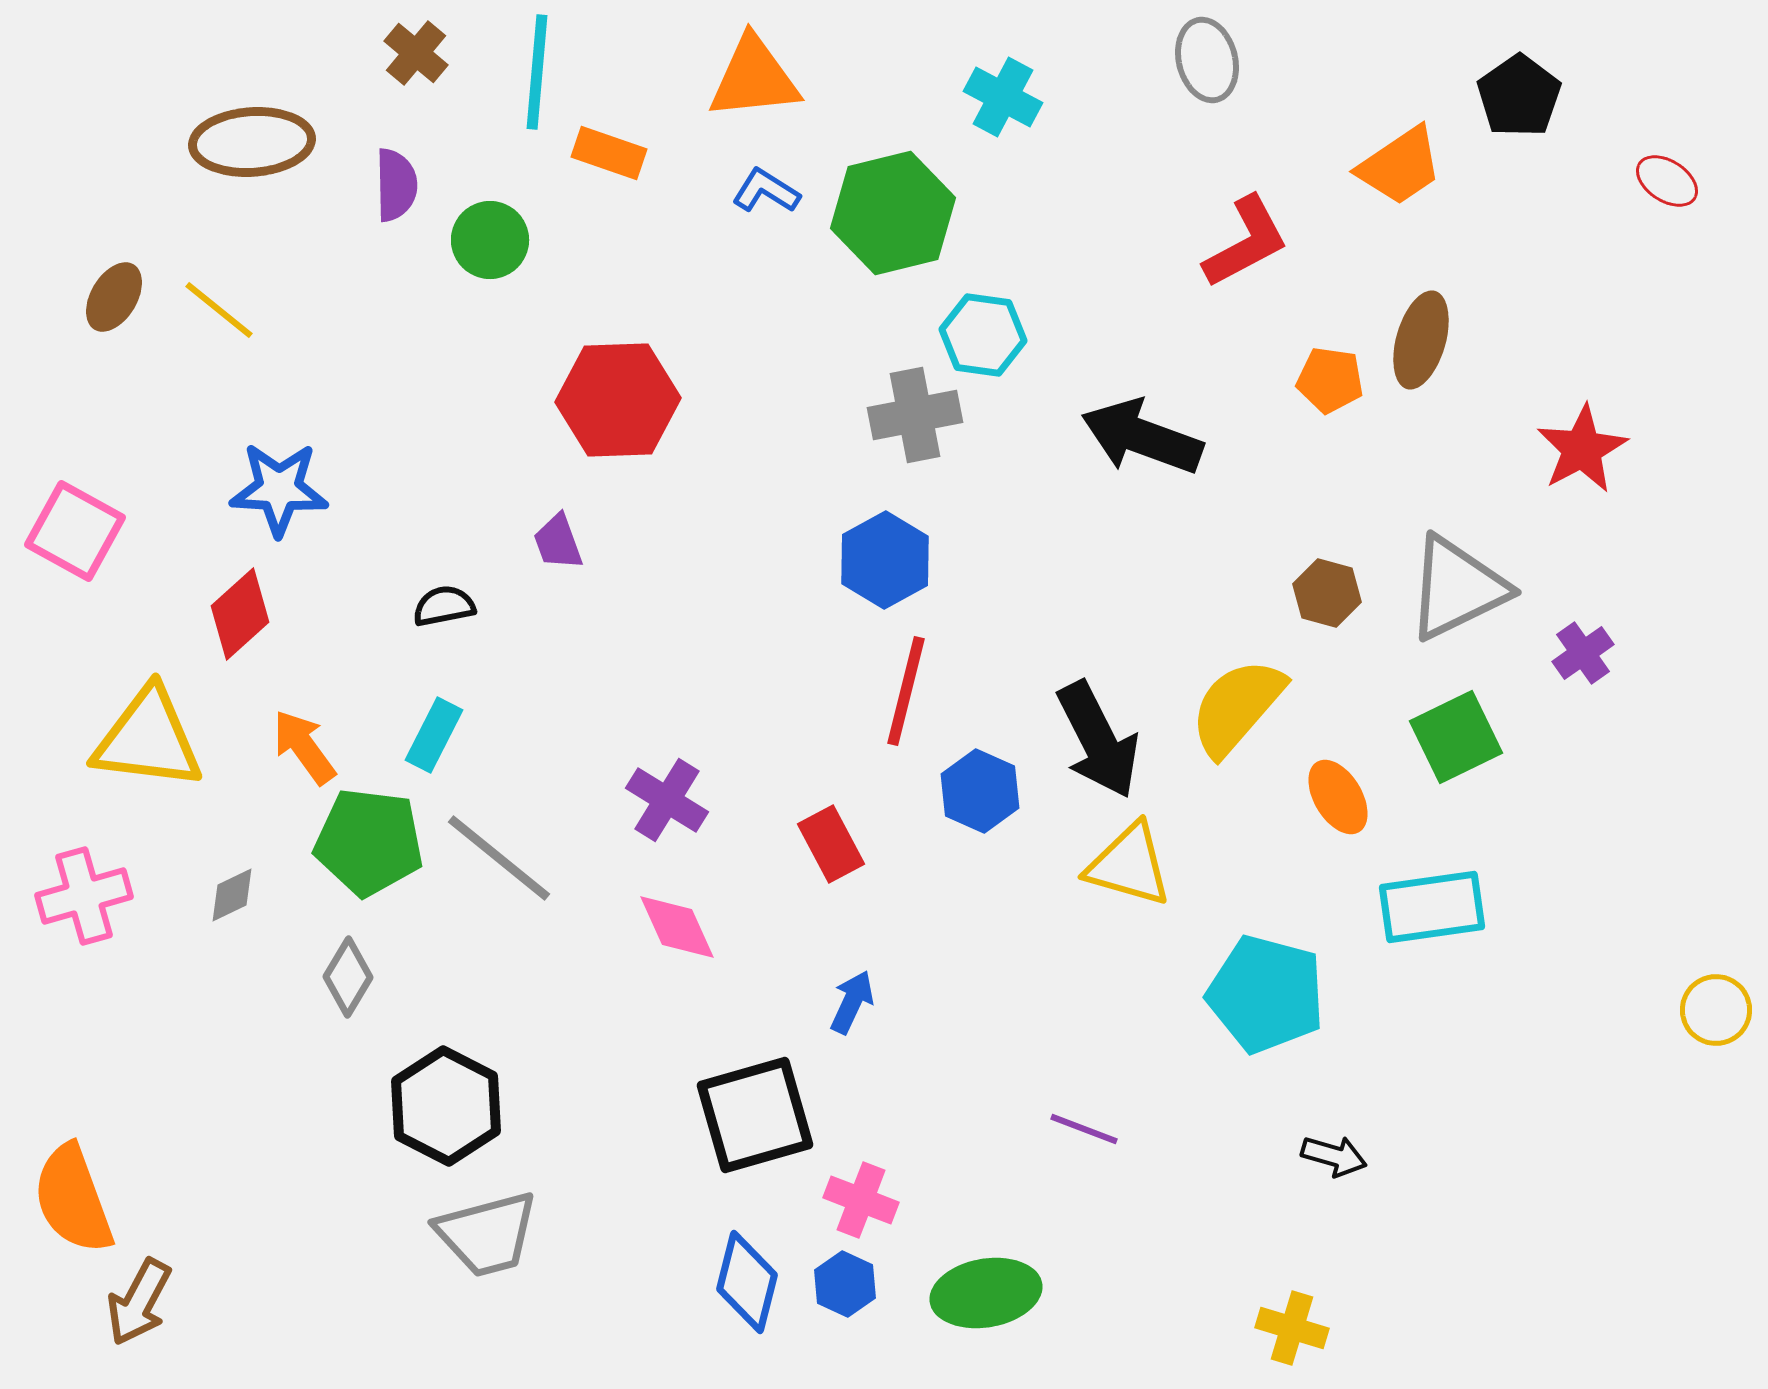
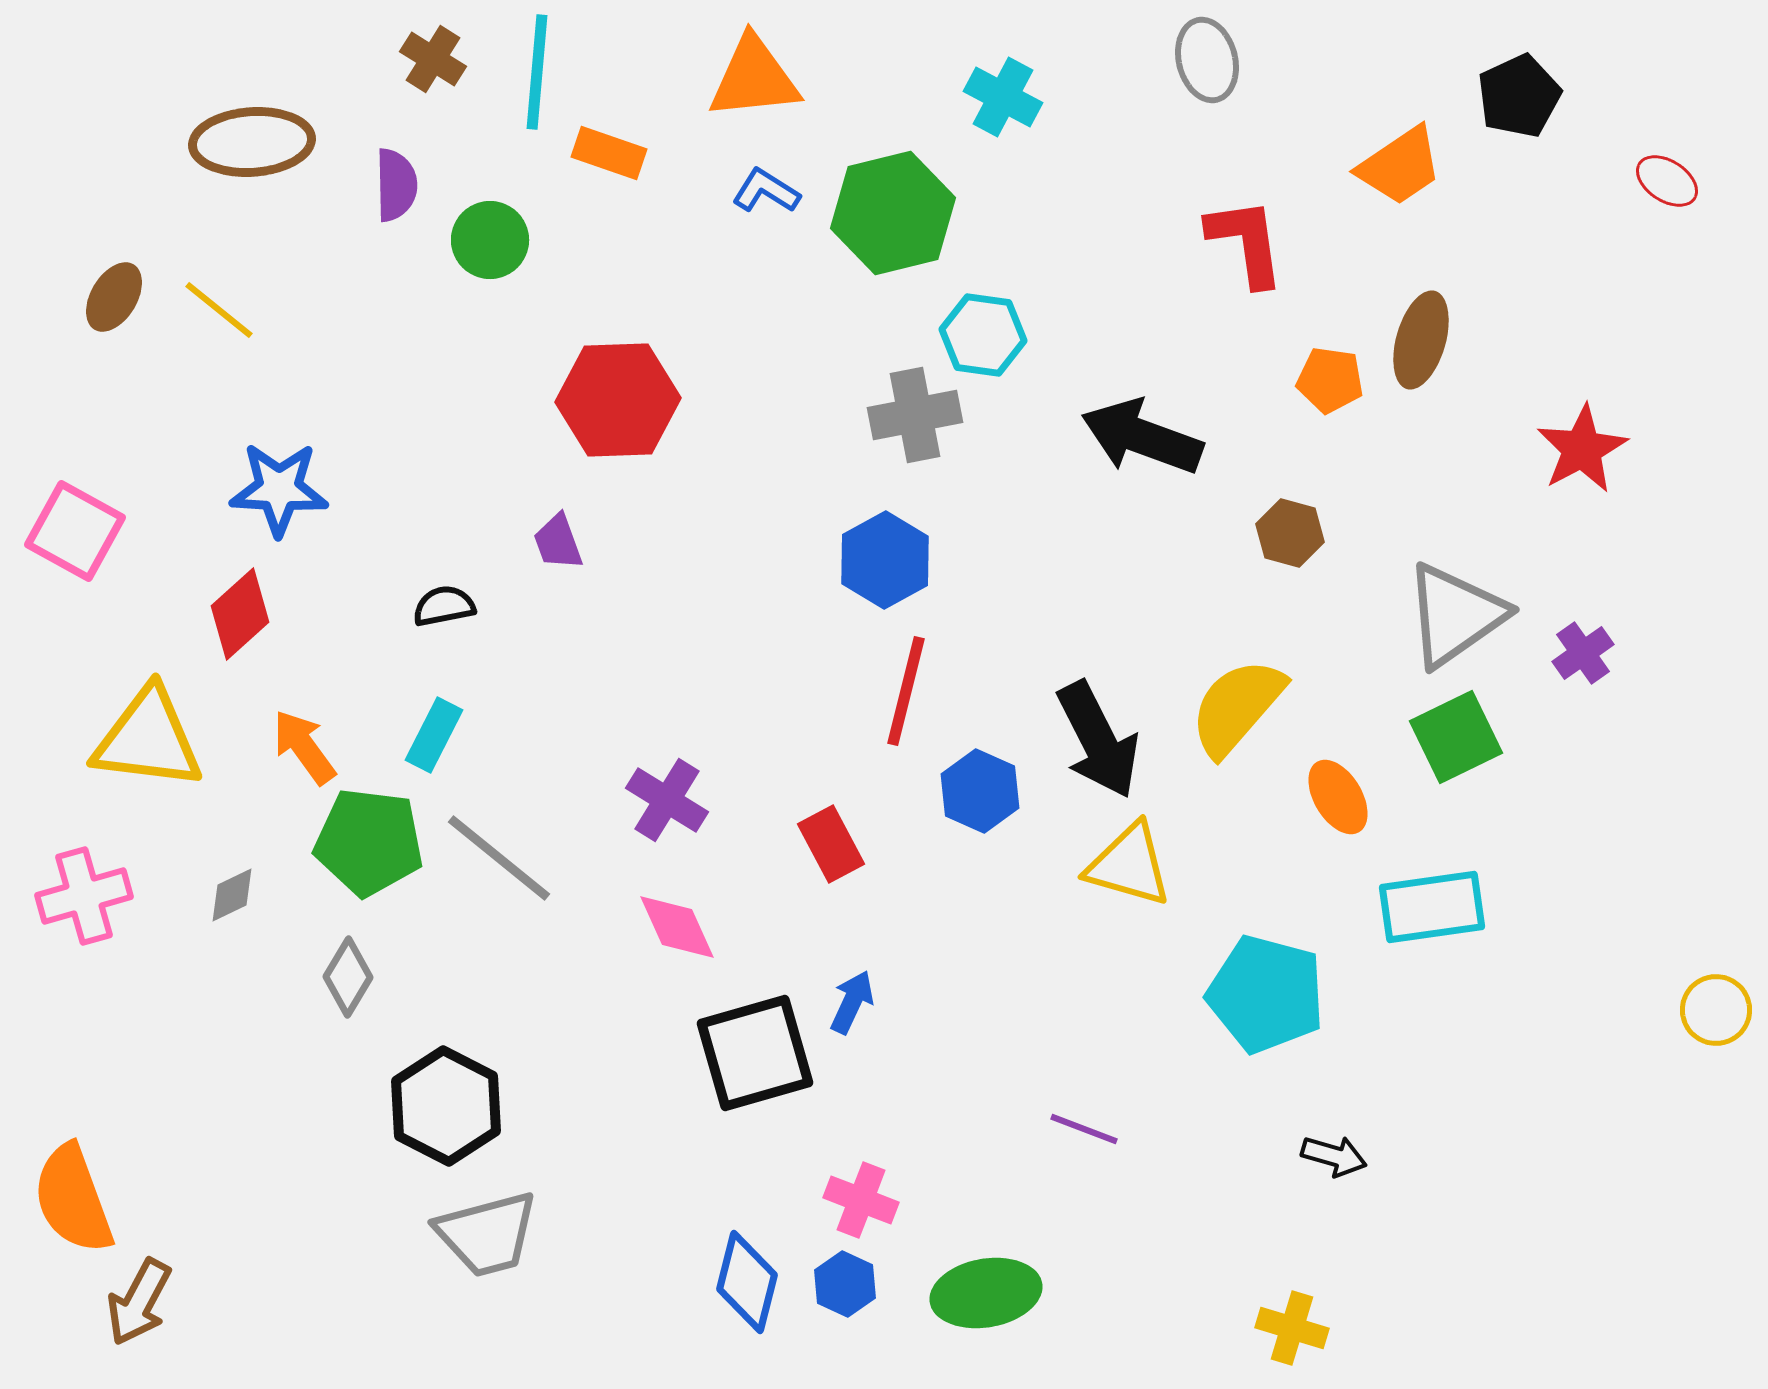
brown cross at (416, 53): moved 17 px right, 6 px down; rotated 8 degrees counterclockwise
black pentagon at (1519, 96): rotated 10 degrees clockwise
red L-shape at (1246, 242): rotated 70 degrees counterclockwise
gray triangle at (1457, 588): moved 2 px left, 27 px down; rotated 9 degrees counterclockwise
brown hexagon at (1327, 593): moved 37 px left, 60 px up
black square at (755, 1115): moved 62 px up
